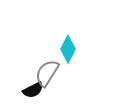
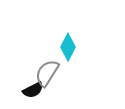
cyan diamond: moved 2 px up
